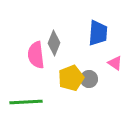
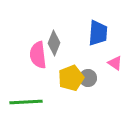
pink semicircle: moved 2 px right
gray circle: moved 1 px left, 1 px up
